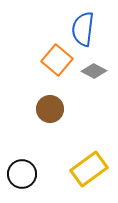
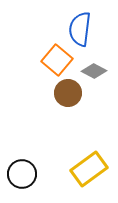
blue semicircle: moved 3 px left
brown circle: moved 18 px right, 16 px up
